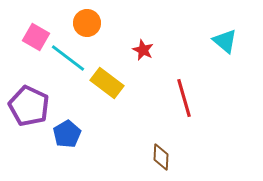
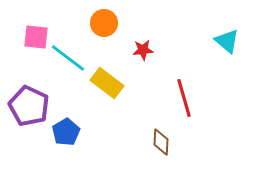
orange circle: moved 17 px right
pink square: rotated 24 degrees counterclockwise
cyan triangle: moved 2 px right
red star: rotated 30 degrees counterclockwise
blue pentagon: moved 1 px left, 2 px up
brown diamond: moved 15 px up
